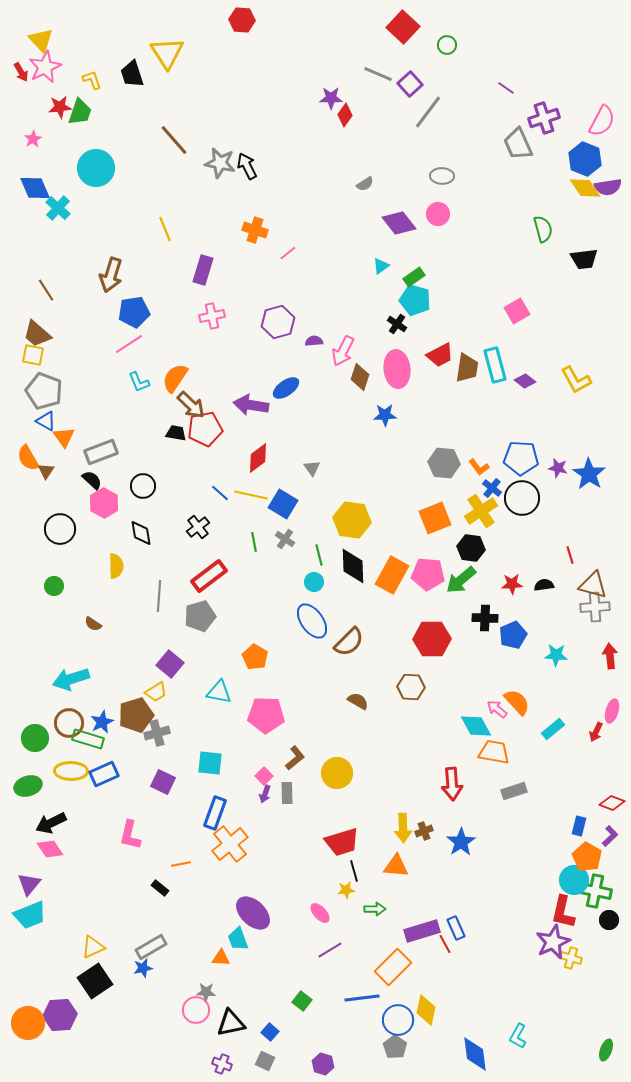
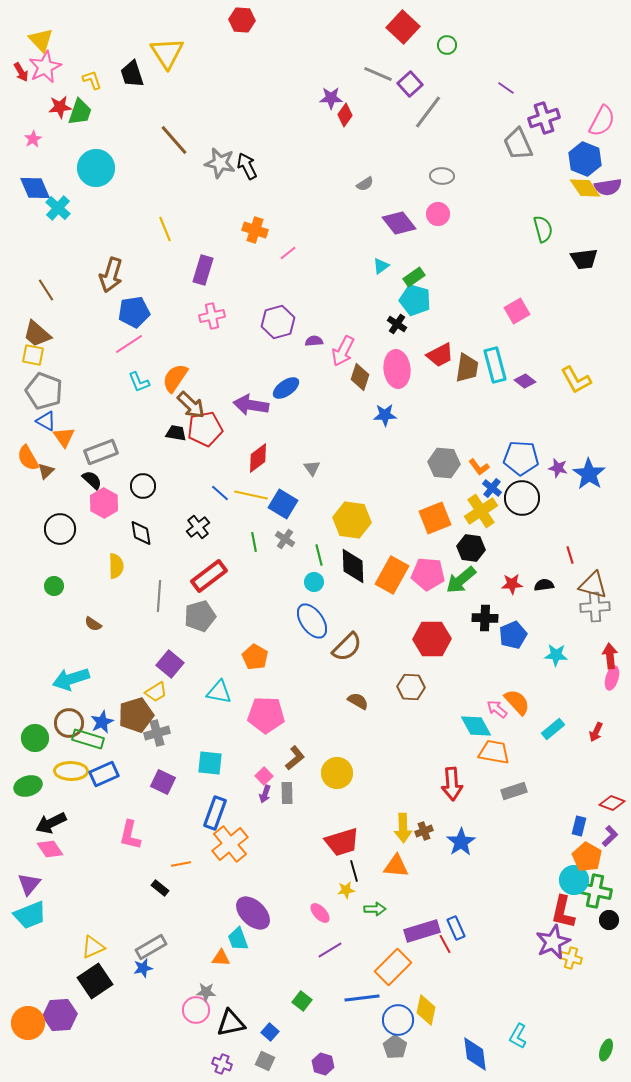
brown triangle at (46, 471): rotated 12 degrees clockwise
brown semicircle at (349, 642): moved 2 px left, 5 px down
pink ellipse at (612, 711): moved 33 px up
